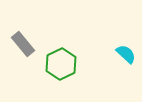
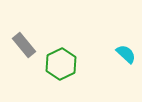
gray rectangle: moved 1 px right, 1 px down
